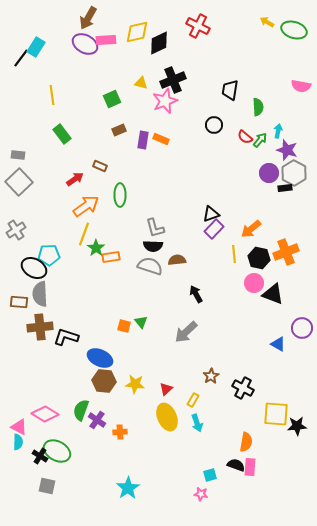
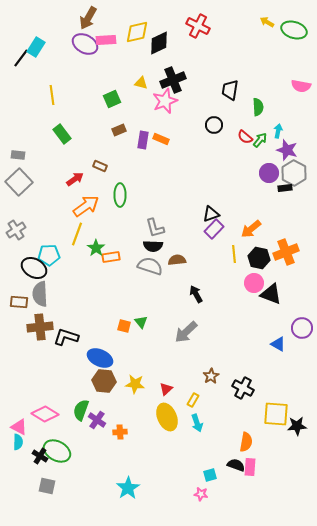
yellow line at (84, 234): moved 7 px left
black triangle at (273, 294): moved 2 px left
